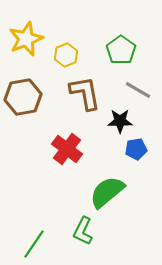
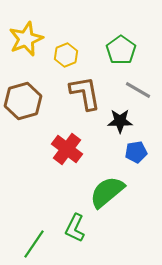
brown hexagon: moved 4 px down; rotated 6 degrees counterclockwise
blue pentagon: moved 3 px down
green L-shape: moved 8 px left, 3 px up
